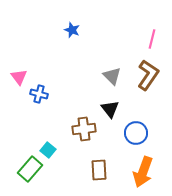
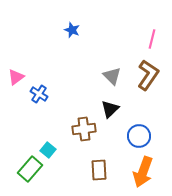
pink triangle: moved 3 px left; rotated 30 degrees clockwise
blue cross: rotated 18 degrees clockwise
black triangle: rotated 24 degrees clockwise
blue circle: moved 3 px right, 3 px down
